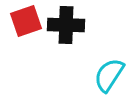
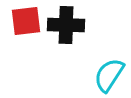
red square: rotated 12 degrees clockwise
